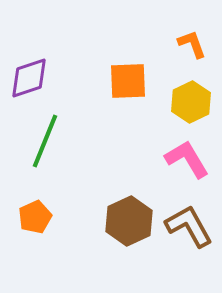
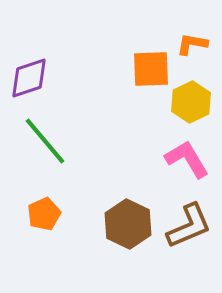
orange L-shape: rotated 60 degrees counterclockwise
orange square: moved 23 px right, 12 px up
green line: rotated 62 degrees counterclockwise
orange pentagon: moved 9 px right, 3 px up
brown hexagon: moved 1 px left, 3 px down; rotated 9 degrees counterclockwise
brown L-shape: rotated 96 degrees clockwise
